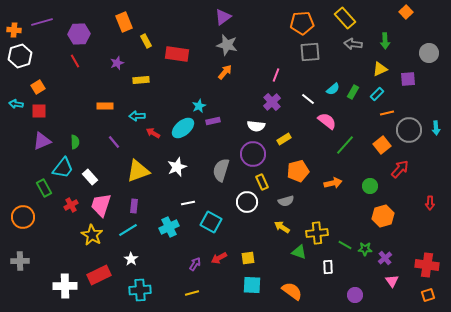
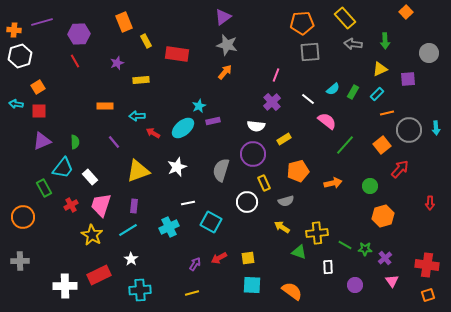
yellow rectangle at (262, 182): moved 2 px right, 1 px down
purple circle at (355, 295): moved 10 px up
